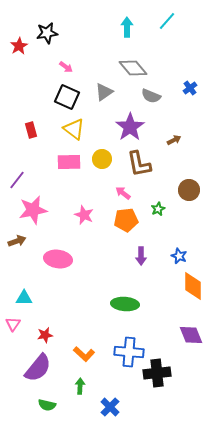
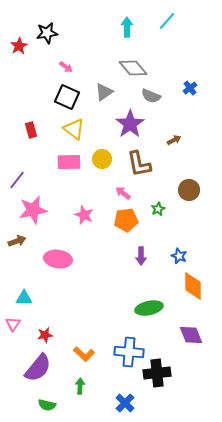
purple star at (130, 127): moved 3 px up
green ellipse at (125, 304): moved 24 px right, 4 px down; rotated 16 degrees counterclockwise
blue cross at (110, 407): moved 15 px right, 4 px up
